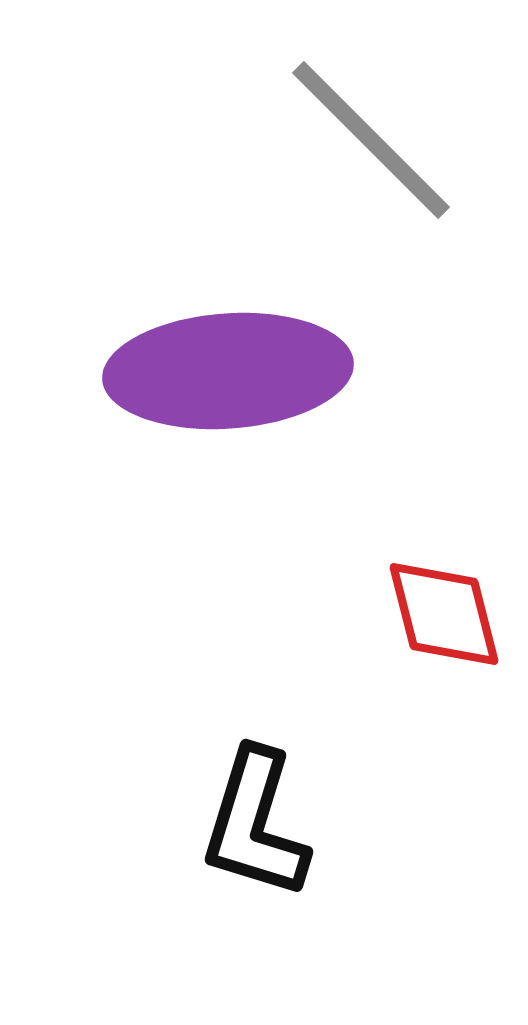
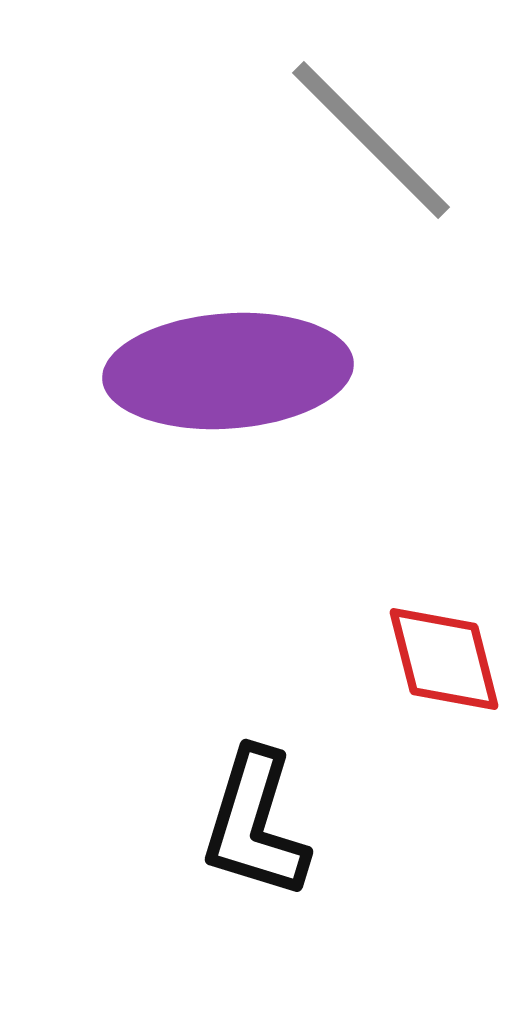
red diamond: moved 45 px down
